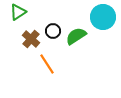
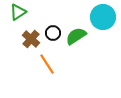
black circle: moved 2 px down
